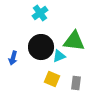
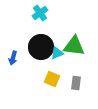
green triangle: moved 5 px down
cyan triangle: moved 2 px left, 3 px up
